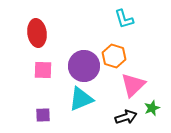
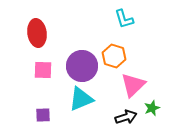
purple circle: moved 2 px left
